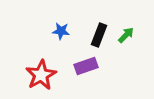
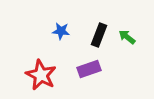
green arrow: moved 1 px right, 2 px down; rotated 96 degrees counterclockwise
purple rectangle: moved 3 px right, 3 px down
red star: rotated 16 degrees counterclockwise
